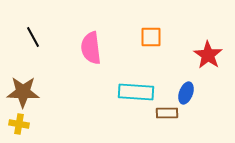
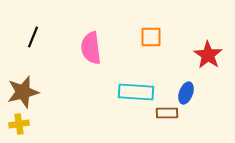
black line: rotated 50 degrees clockwise
brown star: rotated 16 degrees counterclockwise
yellow cross: rotated 18 degrees counterclockwise
